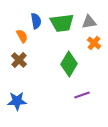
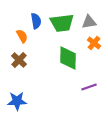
green diamond: moved 1 px left, 6 px up; rotated 30 degrees counterclockwise
purple line: moved 7 px right, 8 px up
